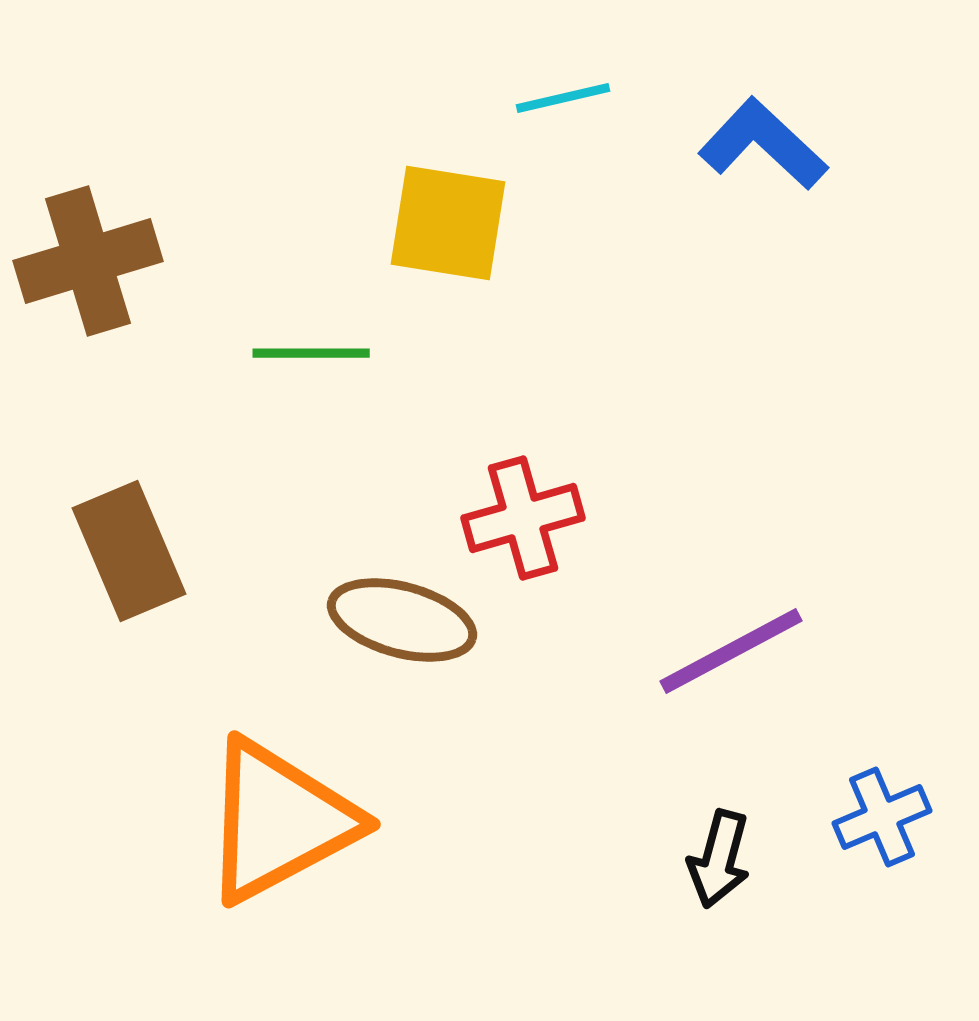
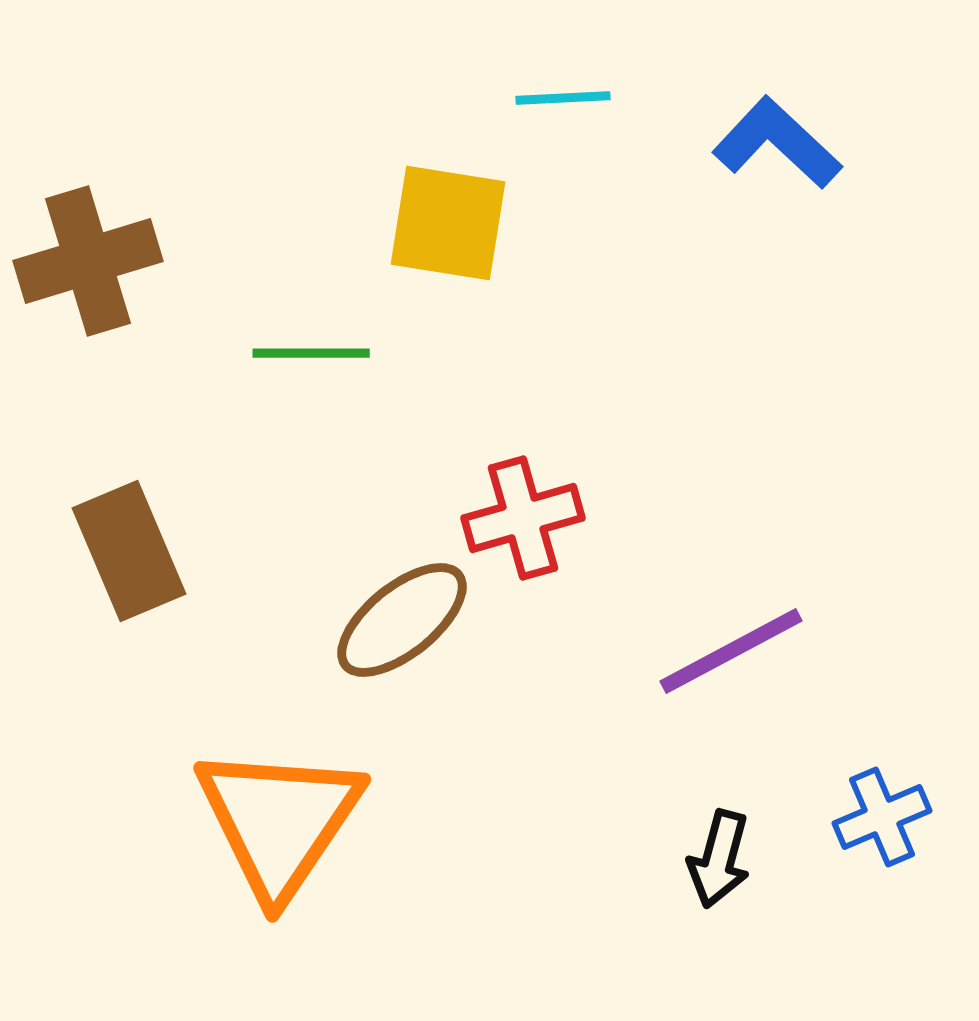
cyan line: rotated 10 degrees clockwise
blue L-shape: moved 14 px right, 1 px up
brown ellipse: rotated 54 degrees counterclockwise
orange triangle: rotated 28 degrees counterclockwise
